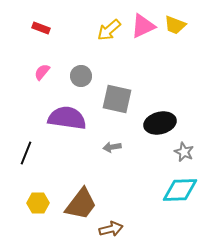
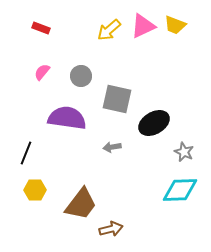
black ellipse: moved 6 px left; rotated 16 degrees counterclockwise
yellow hexagon: moved 3 px left, 13 px up
